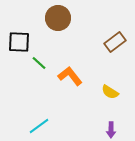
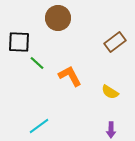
green line: moved 2 px left
orange L-shape: rotated 10 degrees clockwise
